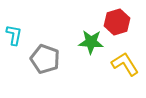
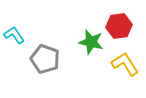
red hexagon: moved 2 px right, 4 px down; rotated 10 degrees clockwise
cyan L-shape: rotated 45 degrees counterclockwise
green star: rotated 10 degrees clockwise
